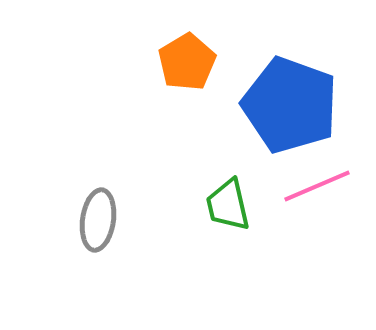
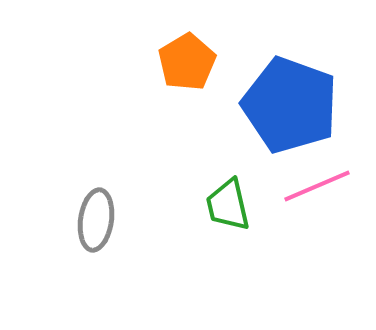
gray ellipse: moved 2 px left
